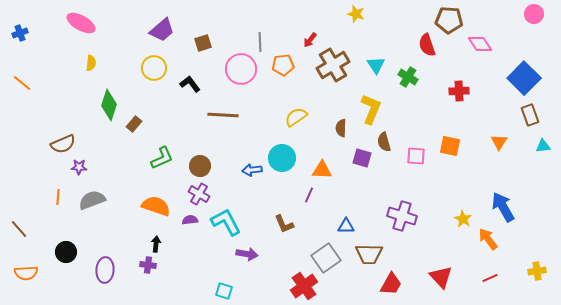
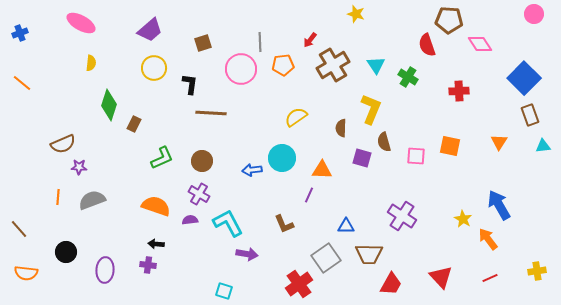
purple trapezoid at (162, 30): moved 12 px left
black L-shape at (190, 84): rotated 45 degrees clockwise
brown line at (223, 115): moved 12 px left, 2 px up
brown rectangle at (134, 124): rotated 14 degrees counterclockwise
brown circle at (200, 166): moved 2 px right, 5 px up
blue arrow at (503, 207): moved 4 px left, 2 px up
purple cross at (402, 216): rotated 16 degrees clockwise
cyan L-shape at (226, 222): moved 2 px right, 1 px down
black arrow at (156, 244): rotated 91 degrees counterclockwise
orange semicircle at (26, 273): rotated 10 degrees clockwise
red cross at (304, 286): moved 5 px left, 2 px up
